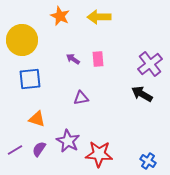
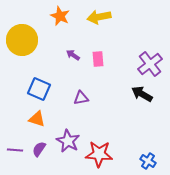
yellow arrow: rotated 10 degrees counterclockwise
purple arrow: moved 4 px up
blue square: moved 9 px right, 10 px down; rotated 30 degrees clockwise
purple line: rotated 35 degrees clockwise
